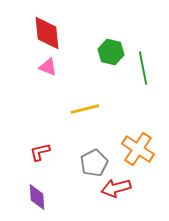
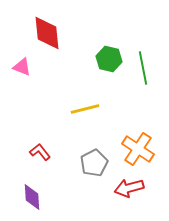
green hexagon: moved 2 px left, 7 px down
pink triangle: moved 26 px left
red L-shape: rotated 65 degrees clockwise
red arrow: moved 13 px right
purple diamond: moved 5 px left
